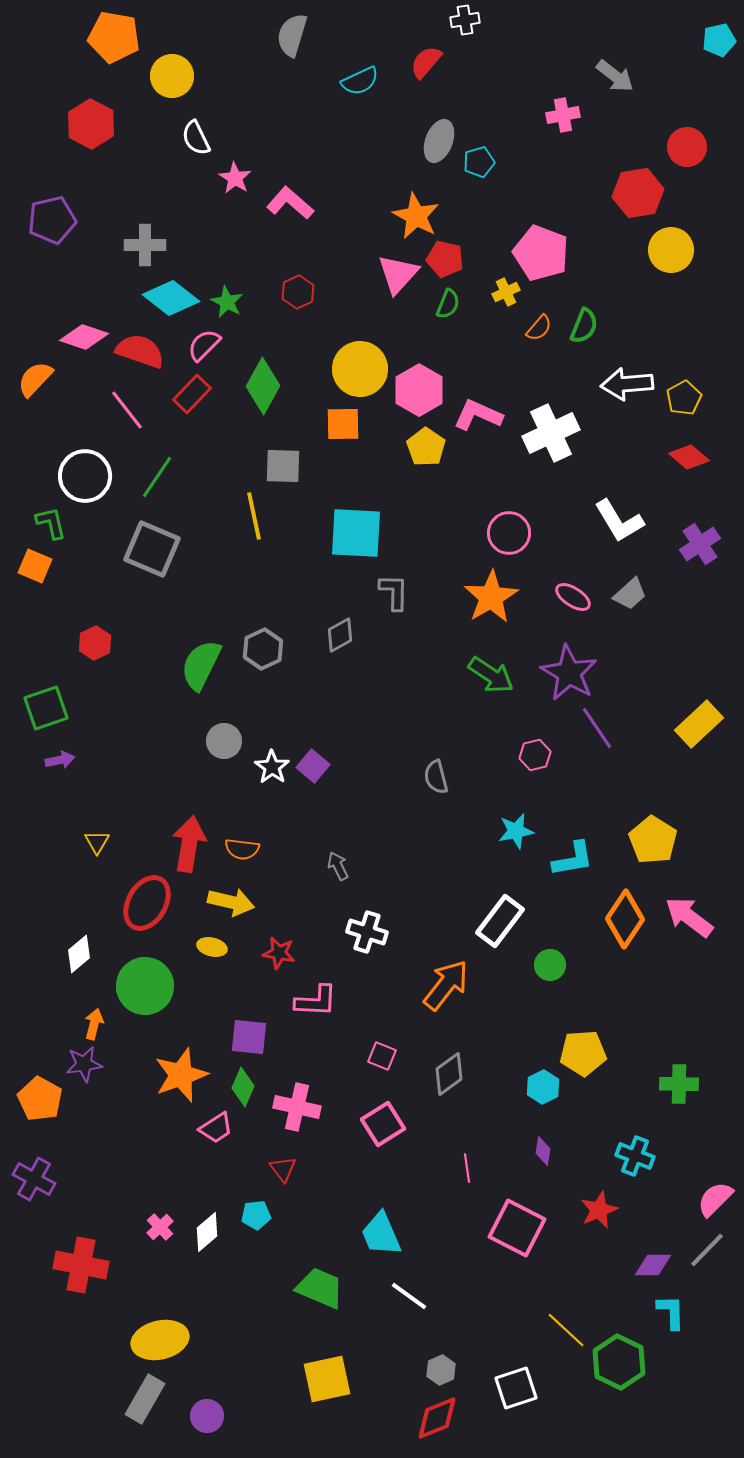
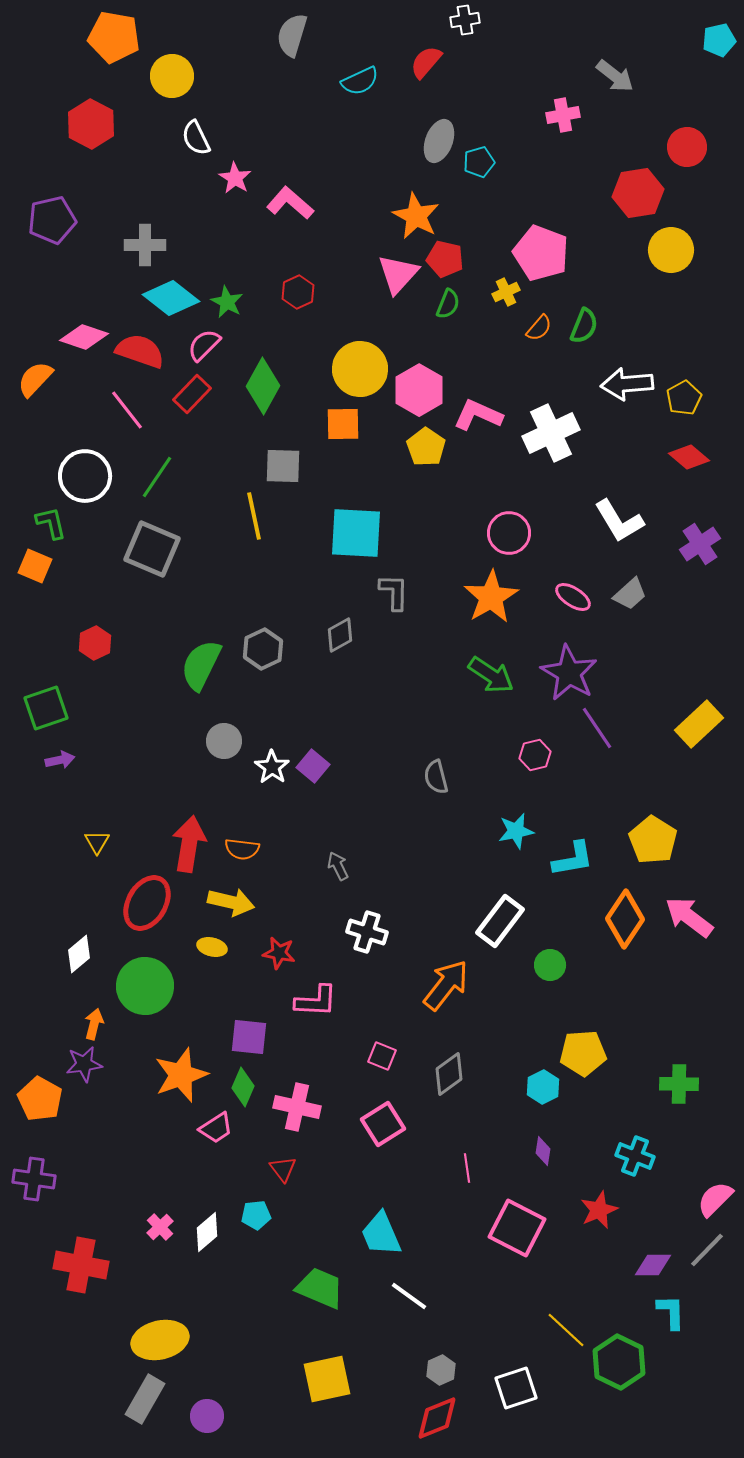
purple cross at (34, 1179): rotated 21 degrees counterclockwise
